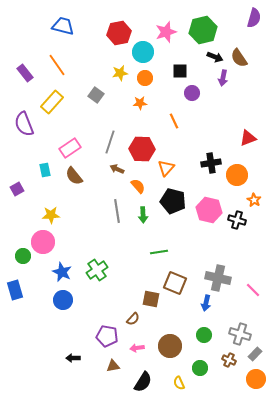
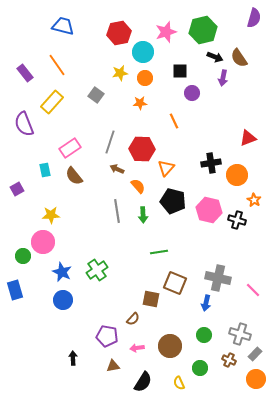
black arrow at (73, 358): rotated 88 degrees clockwise
